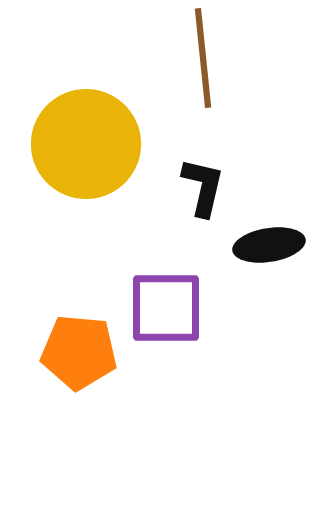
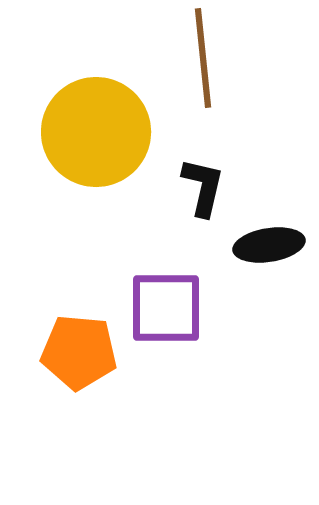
yellow circle: moved 10 px right, 12 px up
